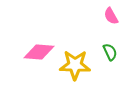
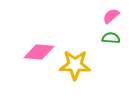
pink semicircle: rotated 78 degrees clockwise
green semicircle: moved 1 px right, 14 px up; rotated 60 degrees counterclockwise
